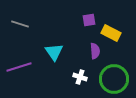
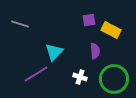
yellow rectangle: moved 3 px up
cyan triangle: rotated 18 degrees clockwise
purple line: moved 17 px right, 7 px down; rotated 15 degrees counterclockwise
